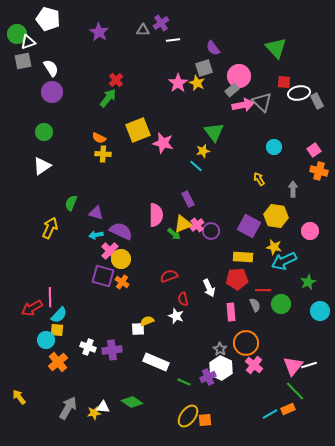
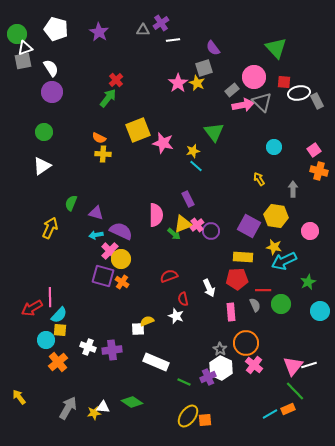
white pentagon at (48, 19): moved 8 px right, 10 px down
white triangle at (28, 42): moved 3 px left, 6 px down
pink circle at (239, 76): moved 15 px right, 1 px down
yellow star at (203, 151): moved 10 px left
yellow square at (57, 330): moved 3 px right
